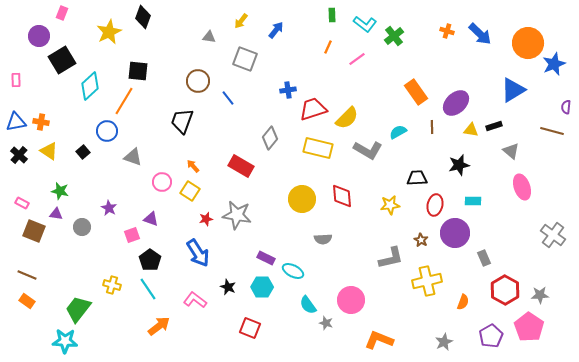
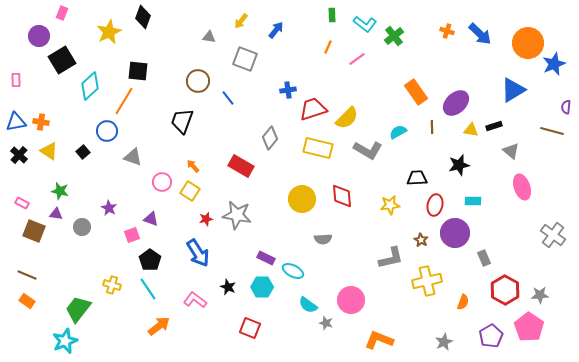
cyan semicircle at (308, 305): rotated 18 degrees counterclockwise
cyan star at (65, 341): rotated 25 degrees counterclockwise
